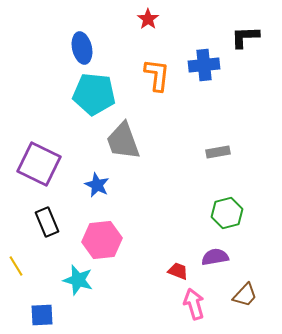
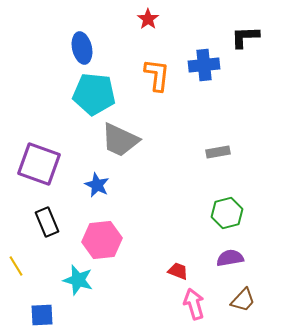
gray trapezoid: moved 3 px left, 1 px up; rotated 45 degrees counterclockwise
purple square: rotated 6 degrees counterclockwise
purple semicircle: moved 15 px right, 1 px down
brown trapezoid: moved 2 px left, 5 px down
